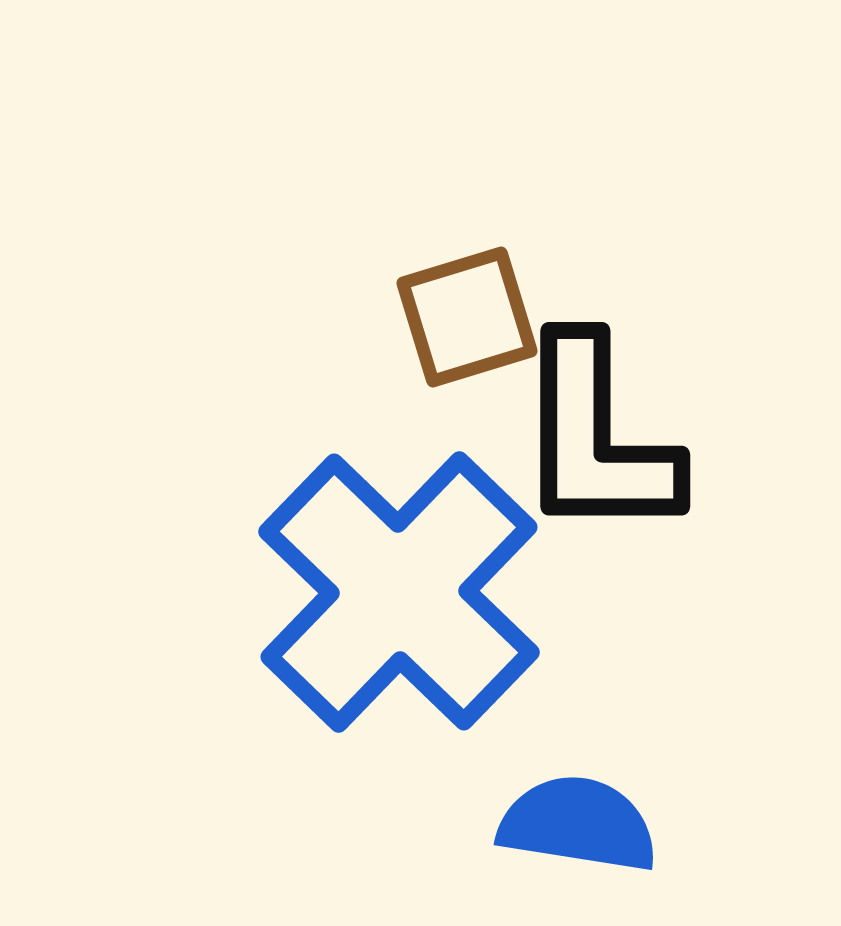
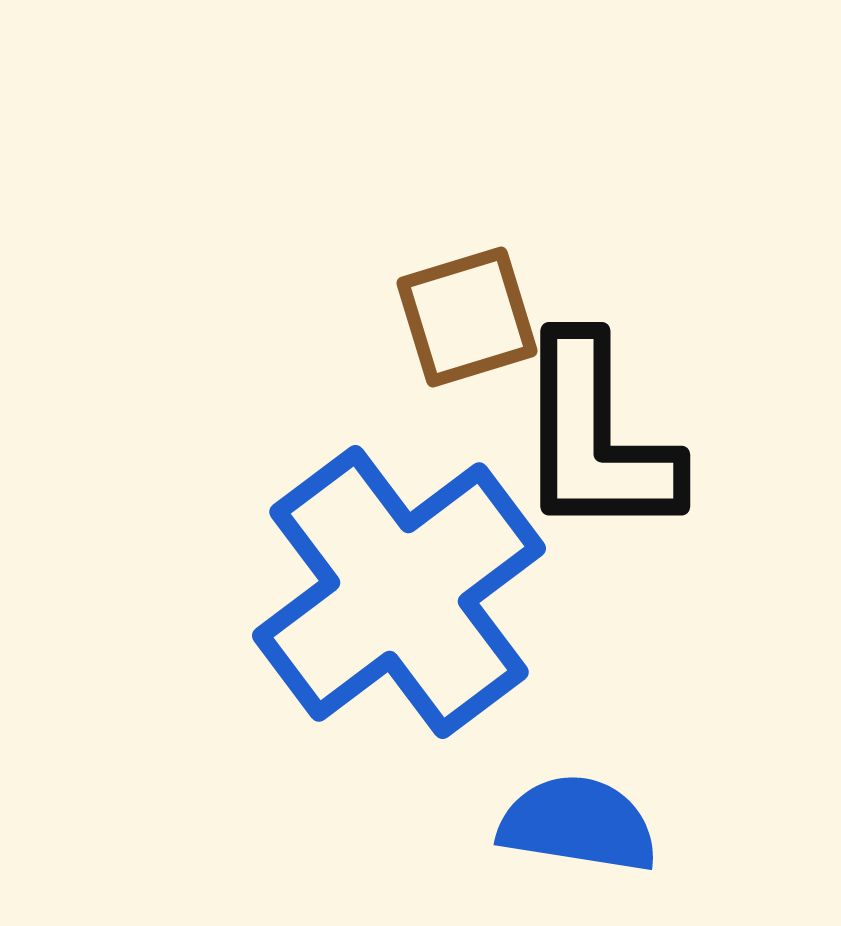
blue cross: rotated 9 degrees clockwise
